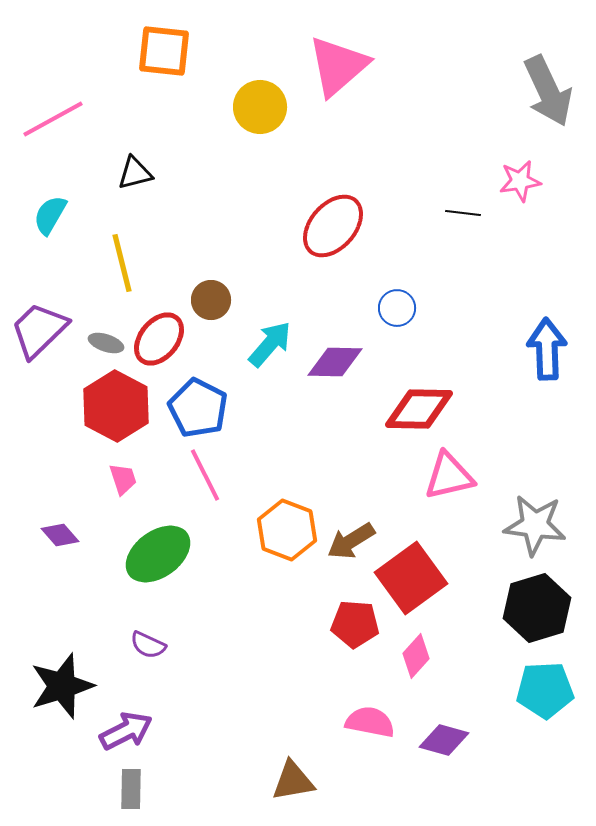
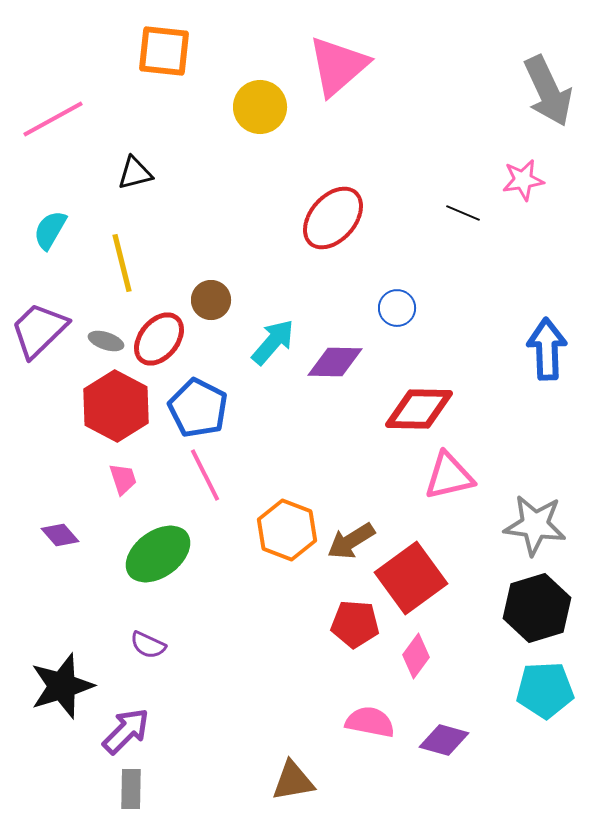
pink star at (520, 181): moved 3 px right, 1 px up
black line at (463, 213): rotated 16 degrees clockwise
cyan semicircle at (50, 215): moved 15 px down
red ellipse at (333, 226): moved 8 px up
gray ellipse at (106, 343): moved 2 px up
cyan arrow at (270, 344): moved 3 px right, 2 px up
pink diamond at (416, 656): rotated 6 degrees counterclockwise
purple arrow at (126, 731): rotated 18 degrees counterclockwise
